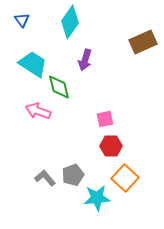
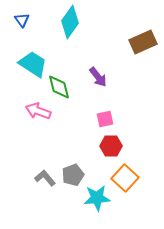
purple arrow: moved 13 px right, 17 px down; rotated 55 degrees counterclockwise
